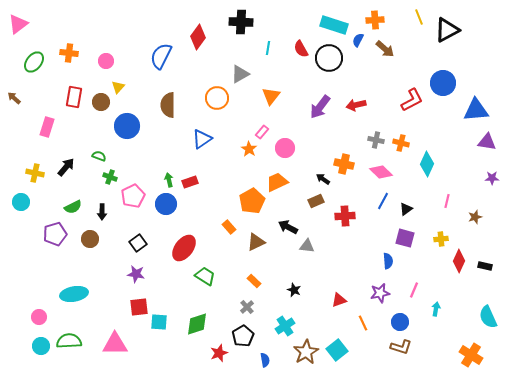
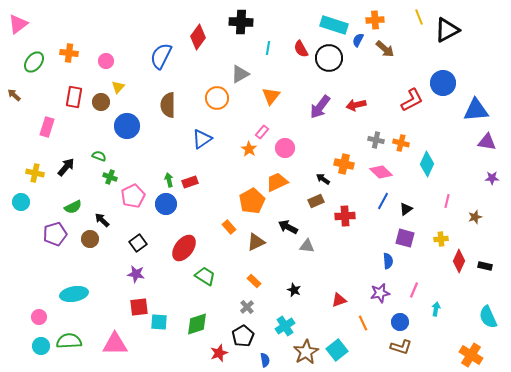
brown arrow at (14, 98): moved 3 px up
black arrow at (102, 212): moved 8 px down; rotated 133 degrees clockwise
